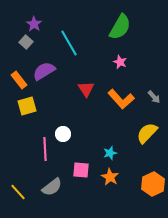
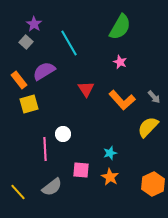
orange L-shape: moved 1 px right, 1 px down
yellow square: moved 2 px right, 2 px up
yellow semicircle: moved 1 px right, 6 px up
